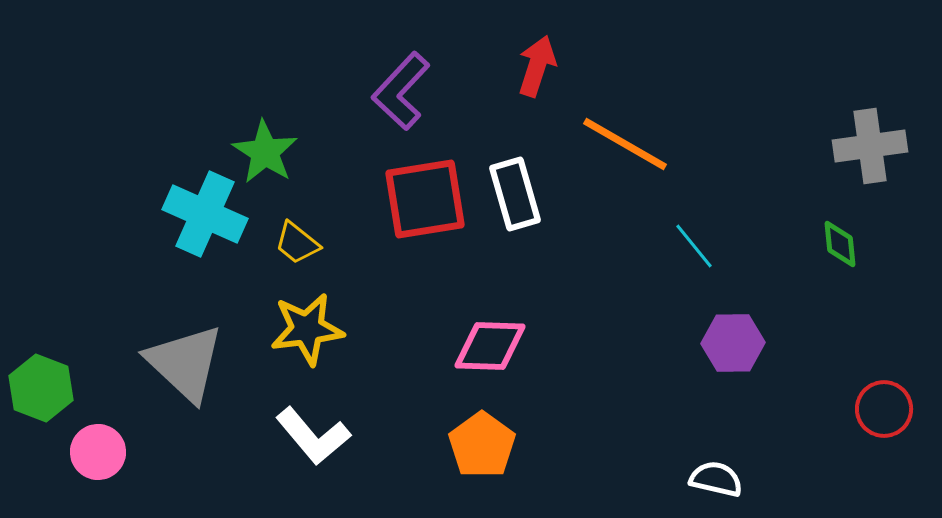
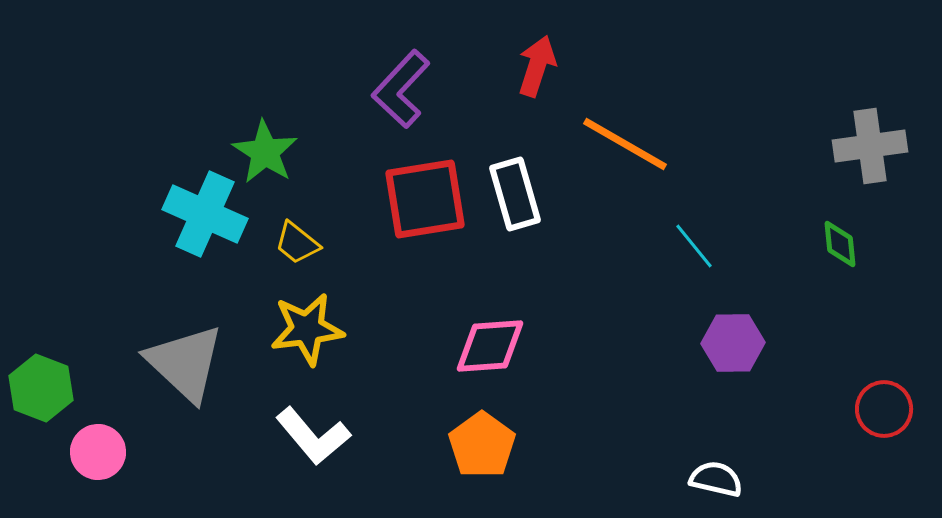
purple L-shape: moved 2 px up
pink diamond: rotated 6 degrees counterclockwise
